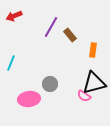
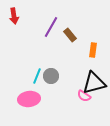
red arrow: rotated 77 degrees counterclockwise
cyan line: moved 26 px right, 13 px down
gray circle: moved 1 px right, 8 px up
